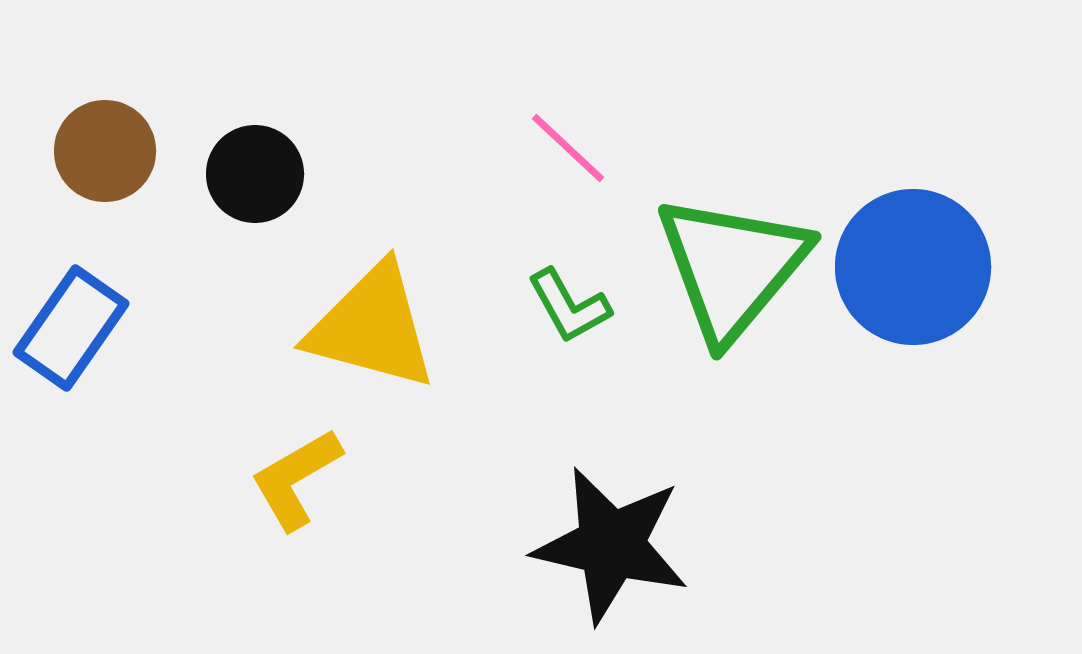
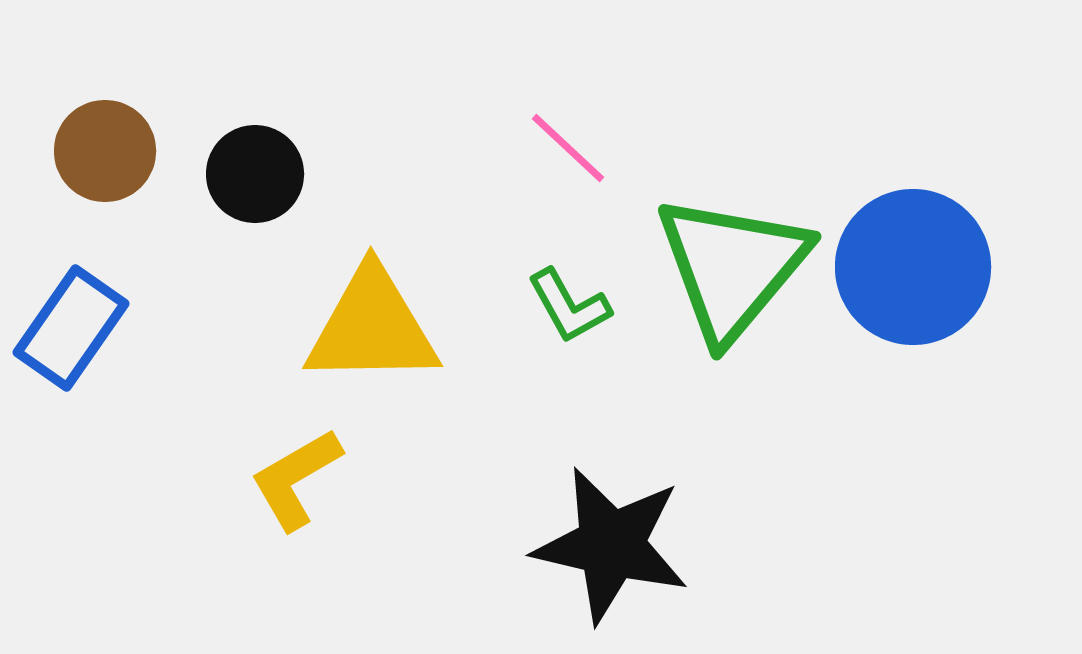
yellow triangle: rotated 16 degrees counterclockwise
